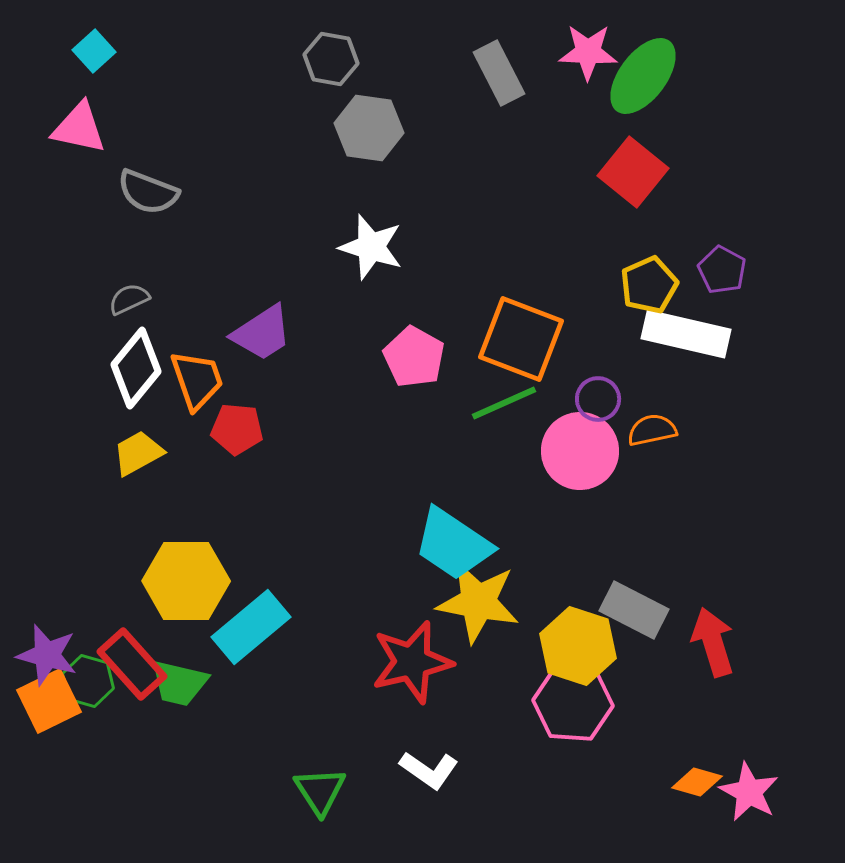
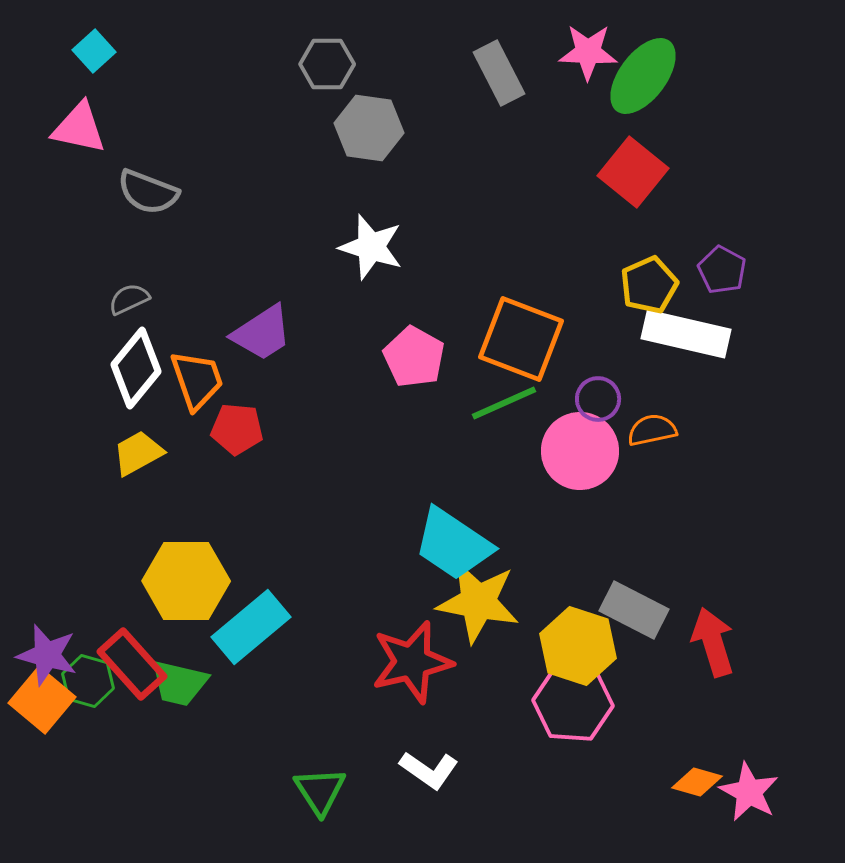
gray hexagon at (331, 59): moved 4 px left, 5 px down; rotated 10 degrees counterclockwise
orange square at (49, 701): moved 7 px left, 1 px up; rotated 24 degrees counterclockwise
